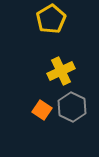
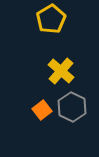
yellow cross: rotated 24 degrees counterclockwise
orange square: rotated 18 degrees clockwise
